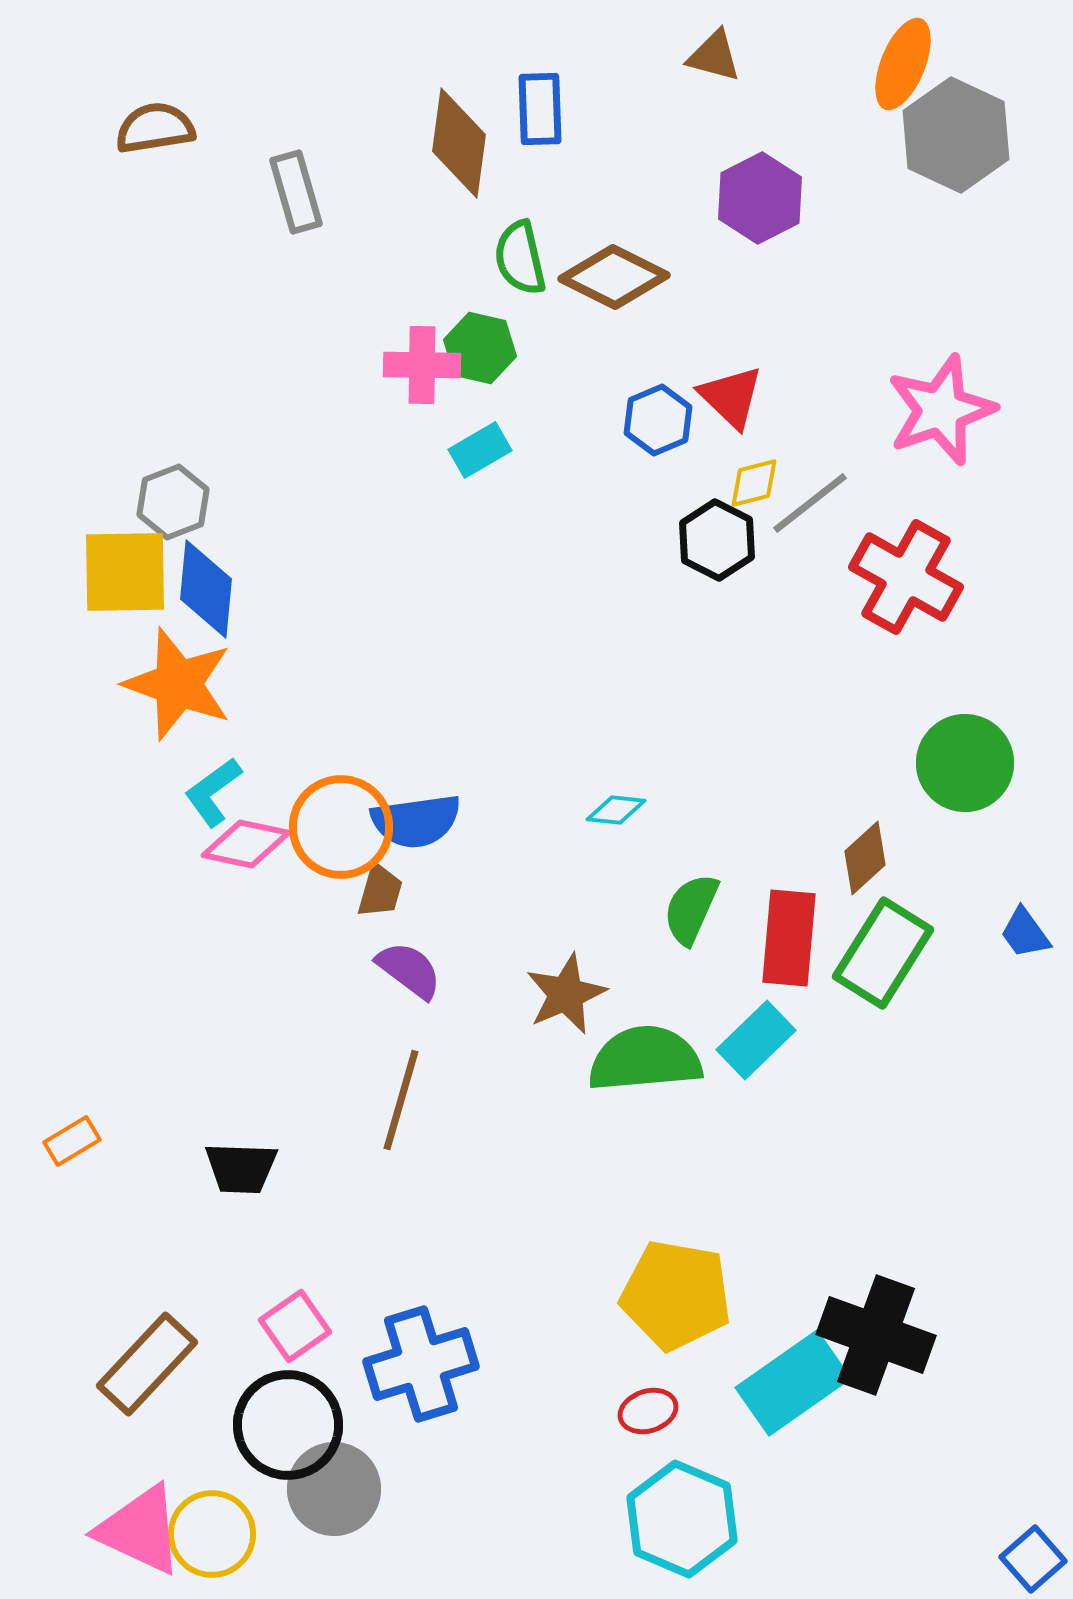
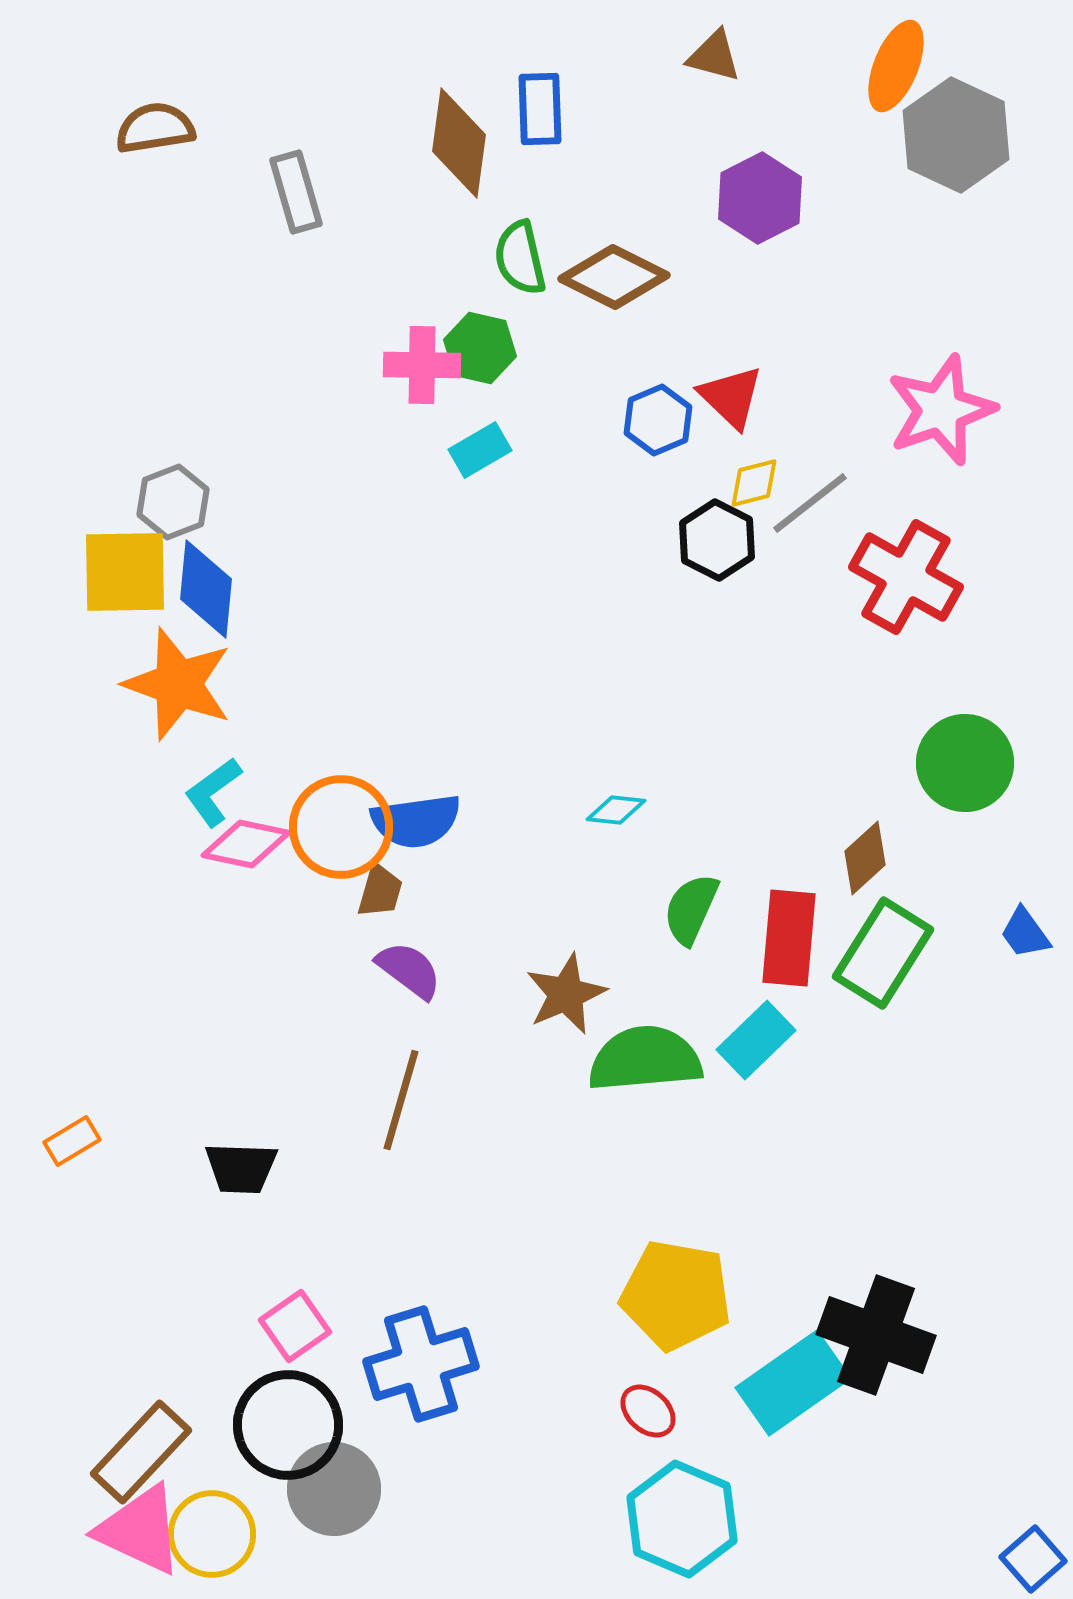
orange ellipse at (903, 64): moved 7 px left, 2 px down
brown rectangle at (147, 1364): moved 6 px left, 88 px down
red ellipse at (648, 1411): rotated 60 degrees clockwise
